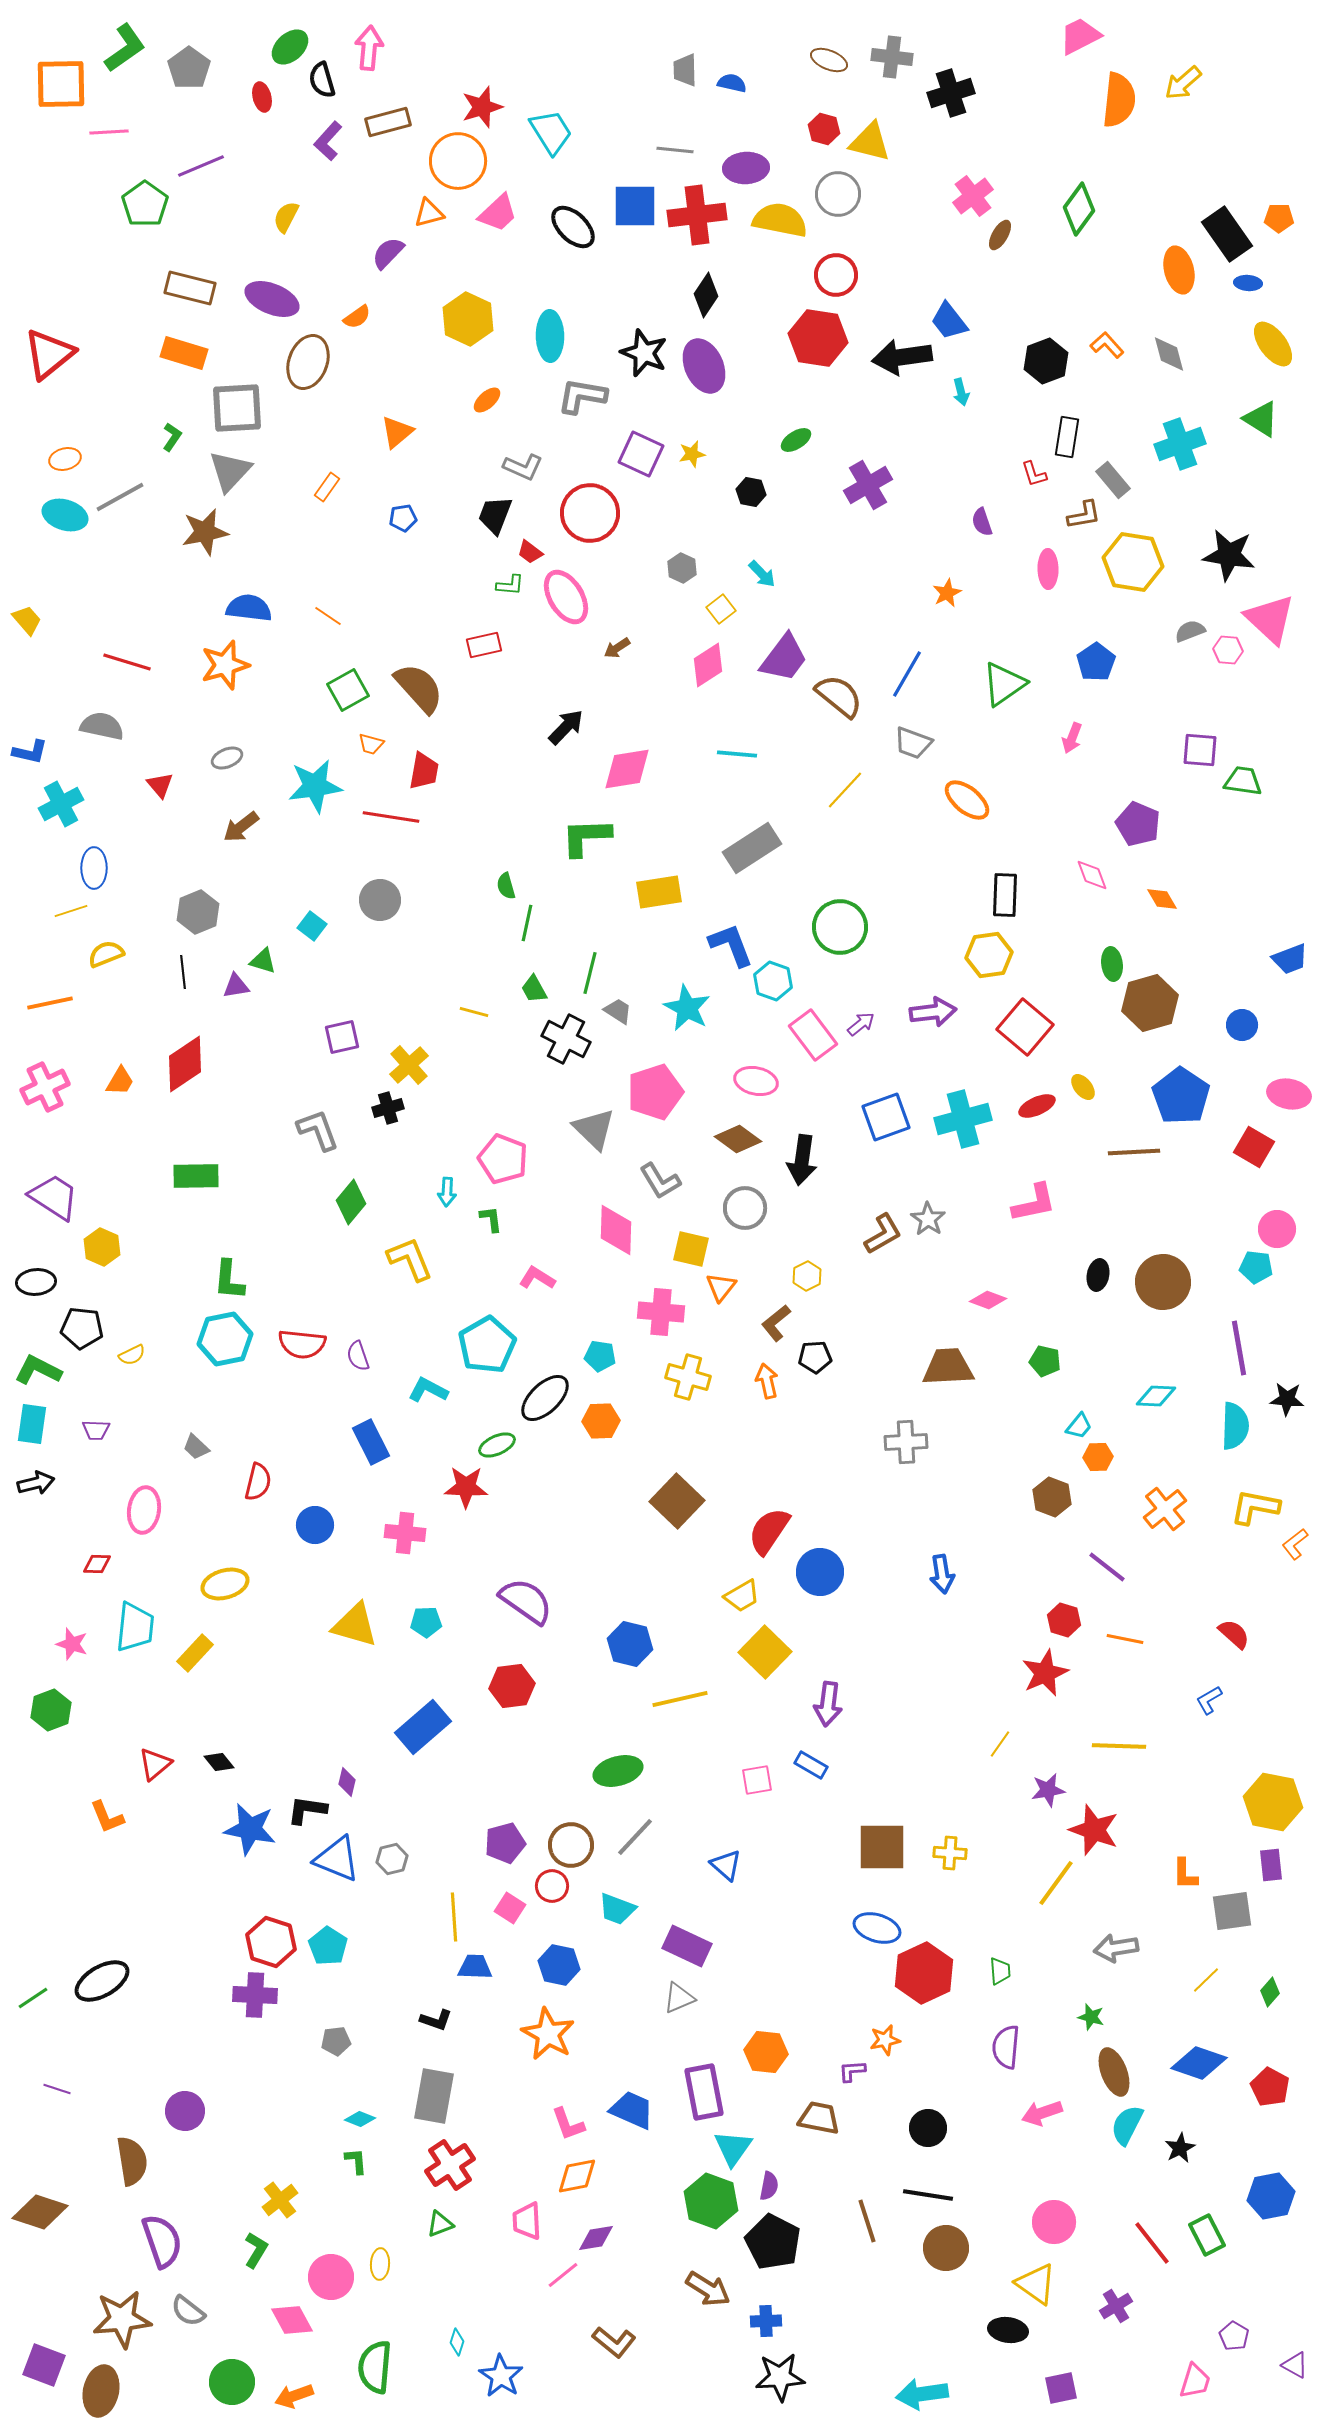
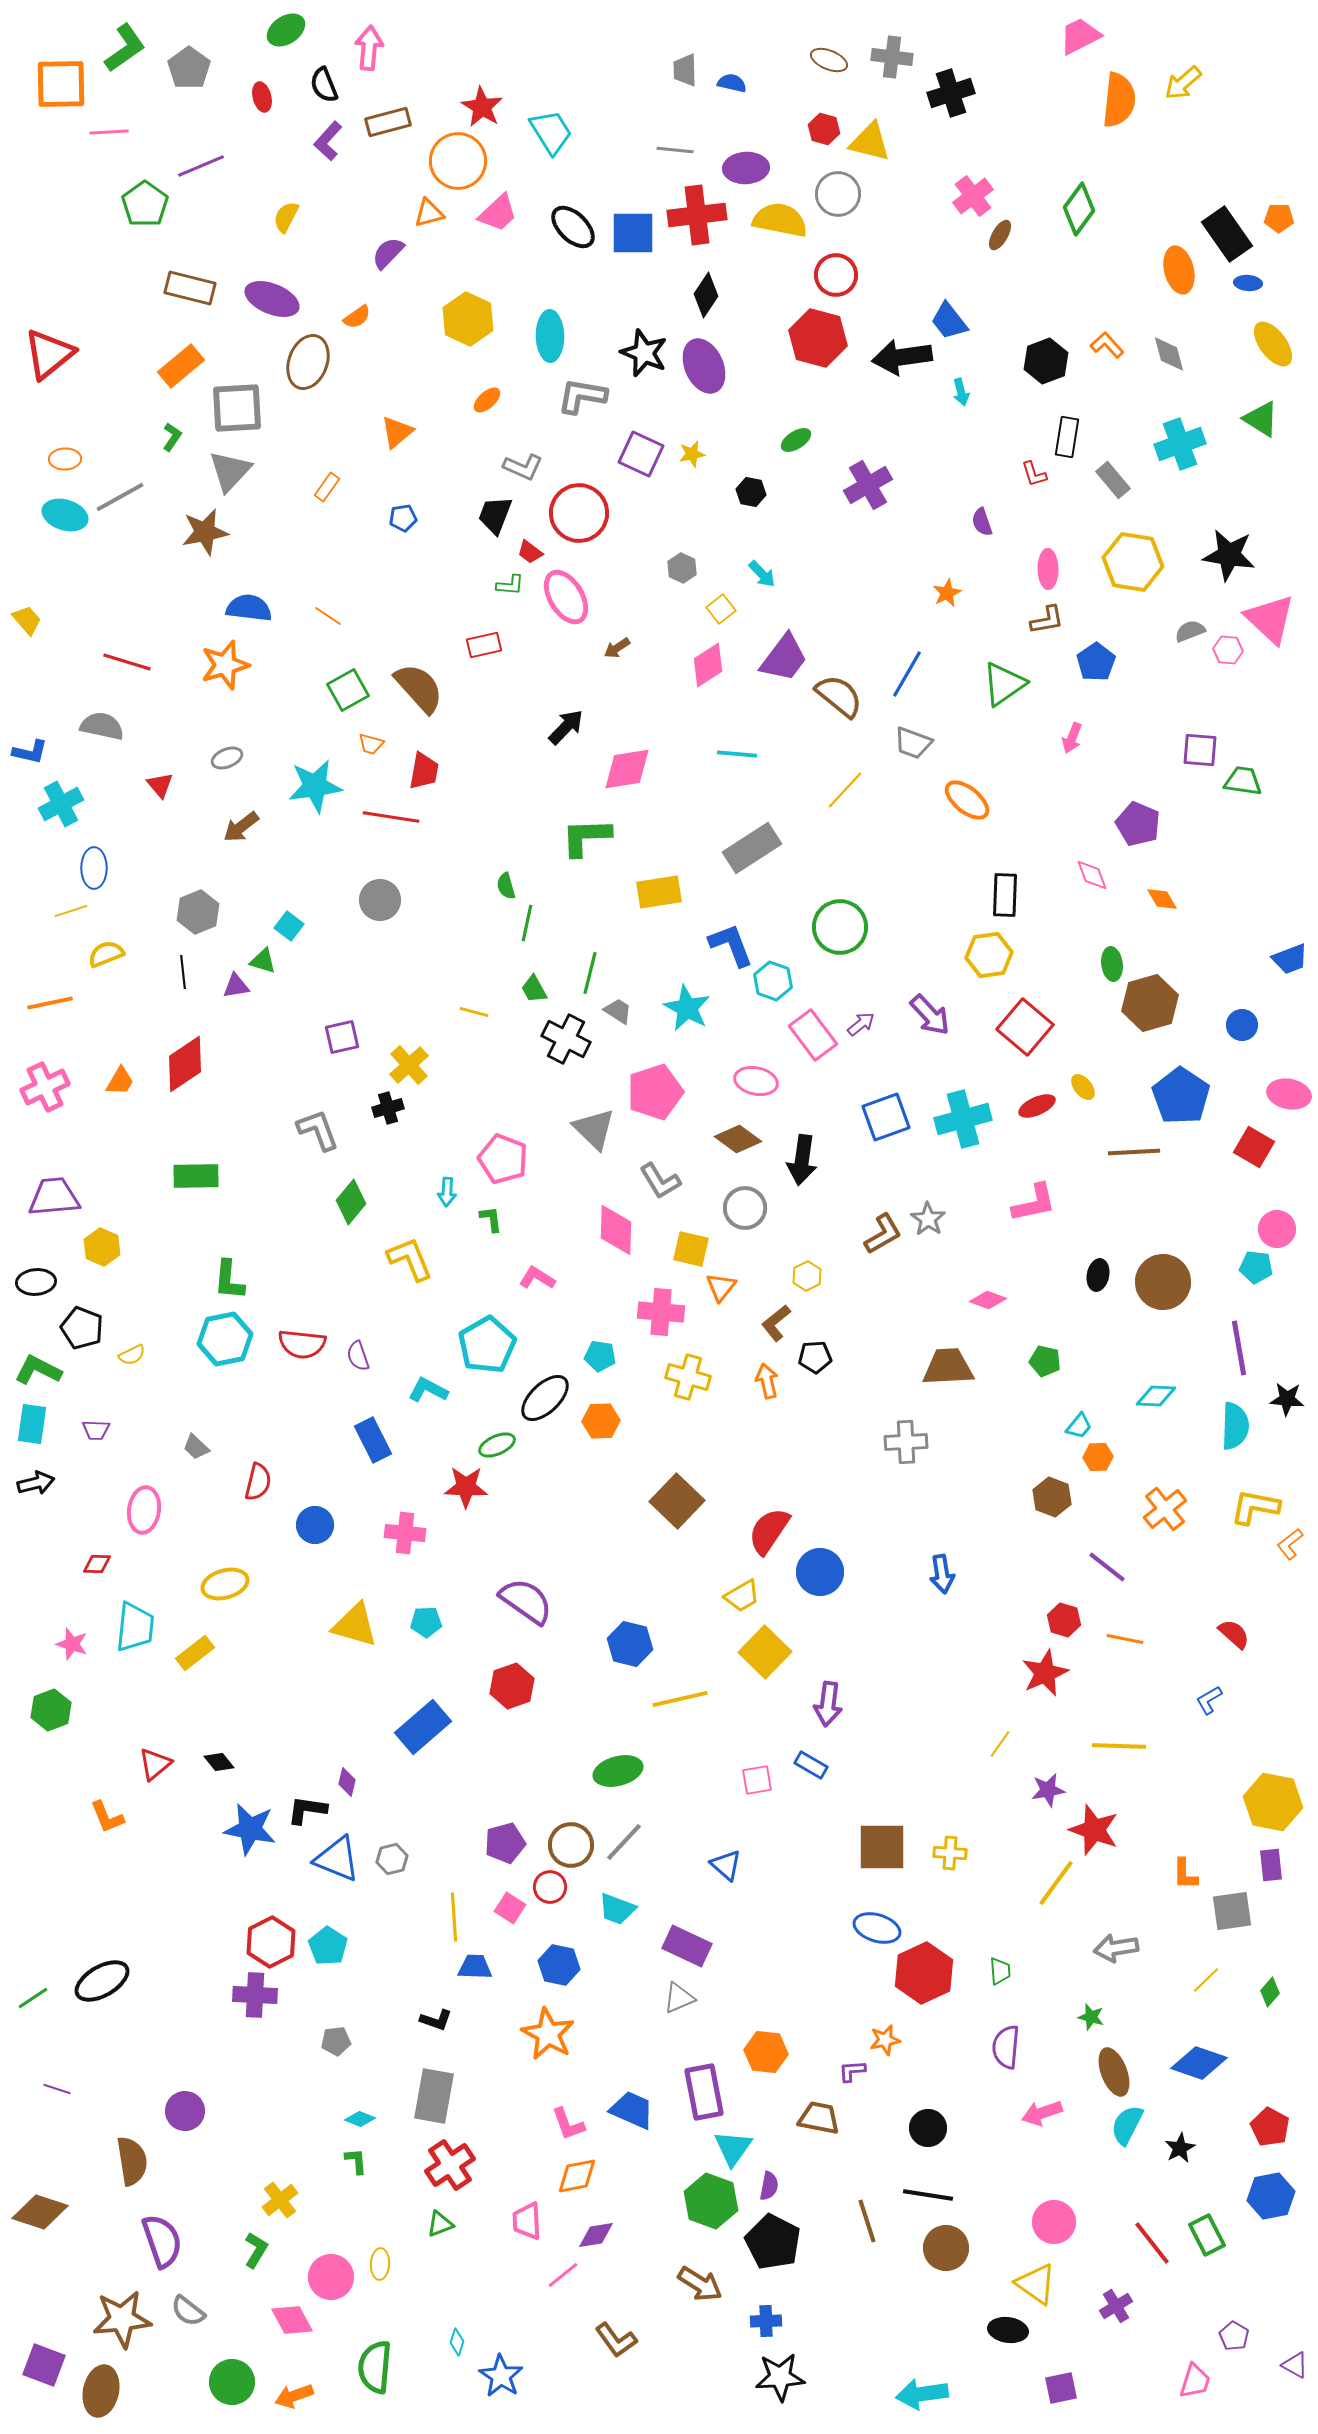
green ellipse at (290, 47): moved 4 px left, 17 px up; rotated 9 degrees clockwise
black semicircle at (322, 80): moved 2 px right, 5 px down; rotated 6 degrees counterclockwise
red star at (482, 107): rotated 24 degrees counterclockwise
blue square at (635, 206): moved 2 px left, 27 px down
red hexagon at (818, 338): rotated 6 degrees clockwise
orange rectangle at (184, 353): moved 3 px left, 13 px down; rotated 57 degrees counterclockwise
orange ellipse at (65, 459): rotated 12 degrees clockwise
red circle at (590, 513): moved 11 px left
brown L-shape at (1084, 515): moved 37 px left, 105 px down
cyan square at (312, 926): moved 23 px left
purple arrow at (933, 1012): moved 3 px left, 3 px down; rotated 54 degrees clockwise
purple trapezoid at (54, 1197): rotated 38 degrees counterclockwise
black pentagon at (82, 1328): rotated 15 degrees clockwise
blue rectangle at (371, 1442): moved 2 px right, 2 px up
orange L-shape at (1295, 1544): moved 5 px left
yellow rectangle at (195, 1653): rotated 9 degrees clockwise
red hexagon at (512, 1686): rotated 12 degrees counterclockwise
gray line at (635, 1837): moved 11 px left, 5 px down
red circle at (552, 1886): moved 2 px left, 1 px down
red hexagon at (271, 1942): rotated 15 degrees clockwise
red pentagon at (1270, 2087): moved 40 px down
purple diamond at (596, 2238): moved 3 px up
brown arrow at (708, 2289): moved 8 px left, 5 px up
brown L-shape at (614, 2342): moved 2 px right, 2 px up; rotated 15 degrees clockwise
